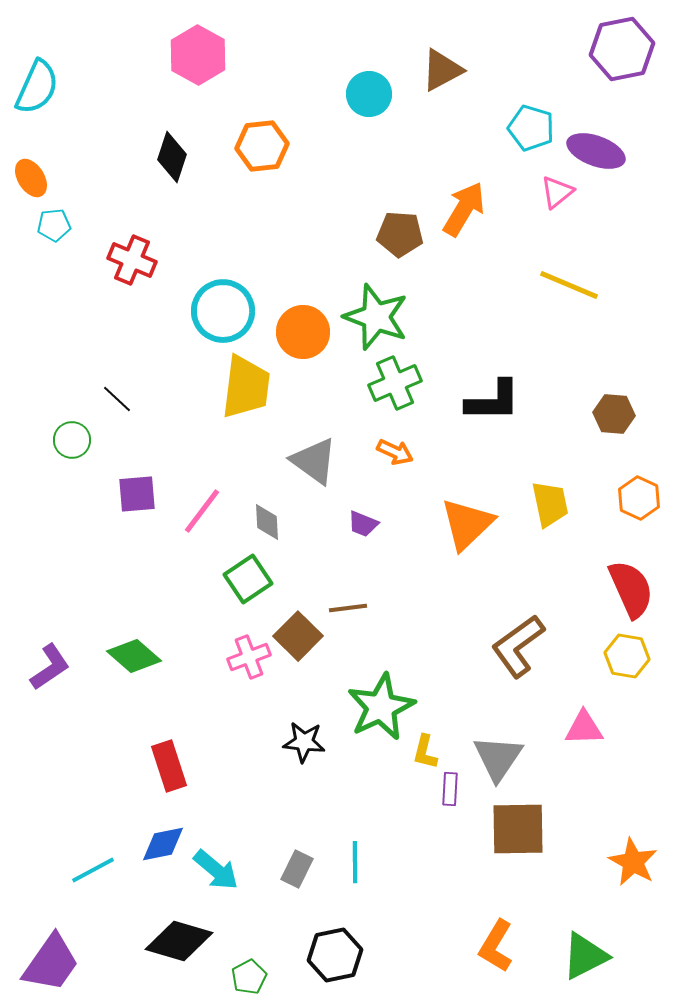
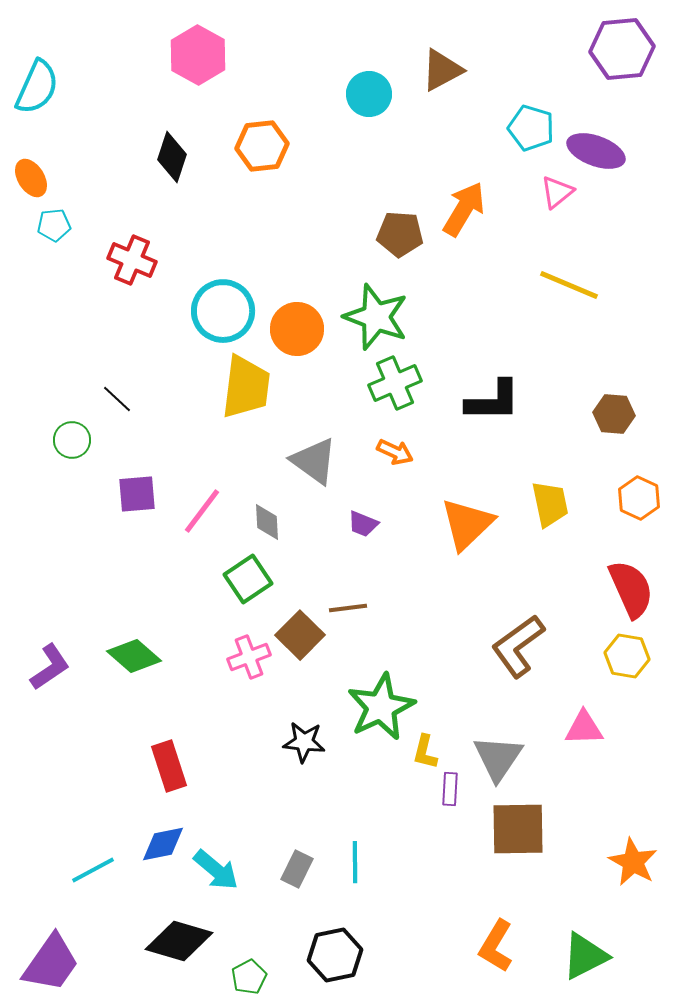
purple hexagon at (622, 49): rotated 6 degrees clockwise
orange circle at (303, 332): moved 6 px left, 3 px up
brown square at (298, 636): moved 2 px right, 1 px up
